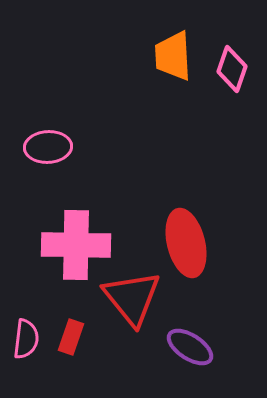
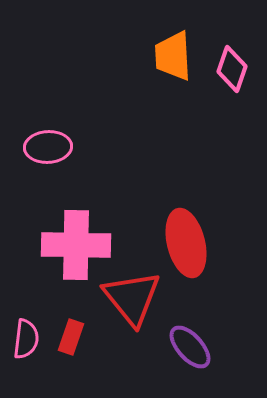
purple ellipse: rotated 15 degrees clockwise
